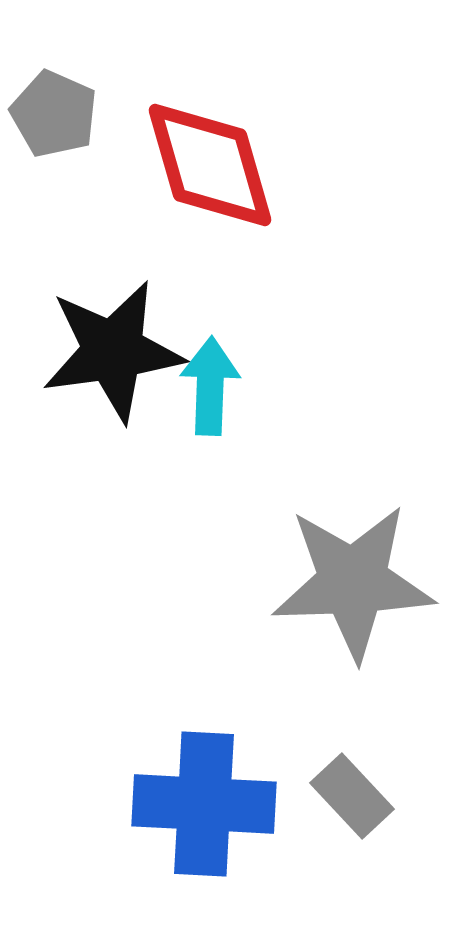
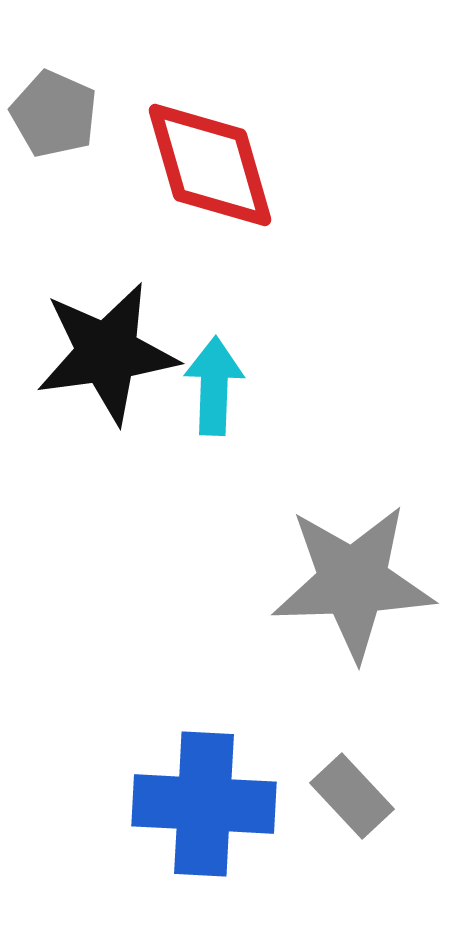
black star: moved 6 px left, 2 px down
cyan arrow: moved 4 px right
